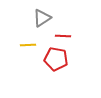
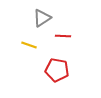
yellow line: moved 1 px right; rotated 21 degrees clockwise
red pentagon: moved 1 px right, 11 px down
